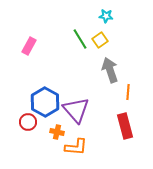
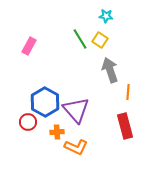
yellow square: rotated 21 degrees counterclockwise
orange cross: rotated 16 degrees counterclockwise
orange L-shape: rotated 20 degrees clockwise
